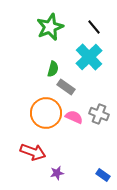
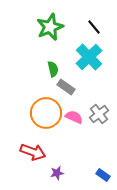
green semicircle: rotated 28 degrees counterclockwise
gray cross: rotated 30 degrees clockwise
